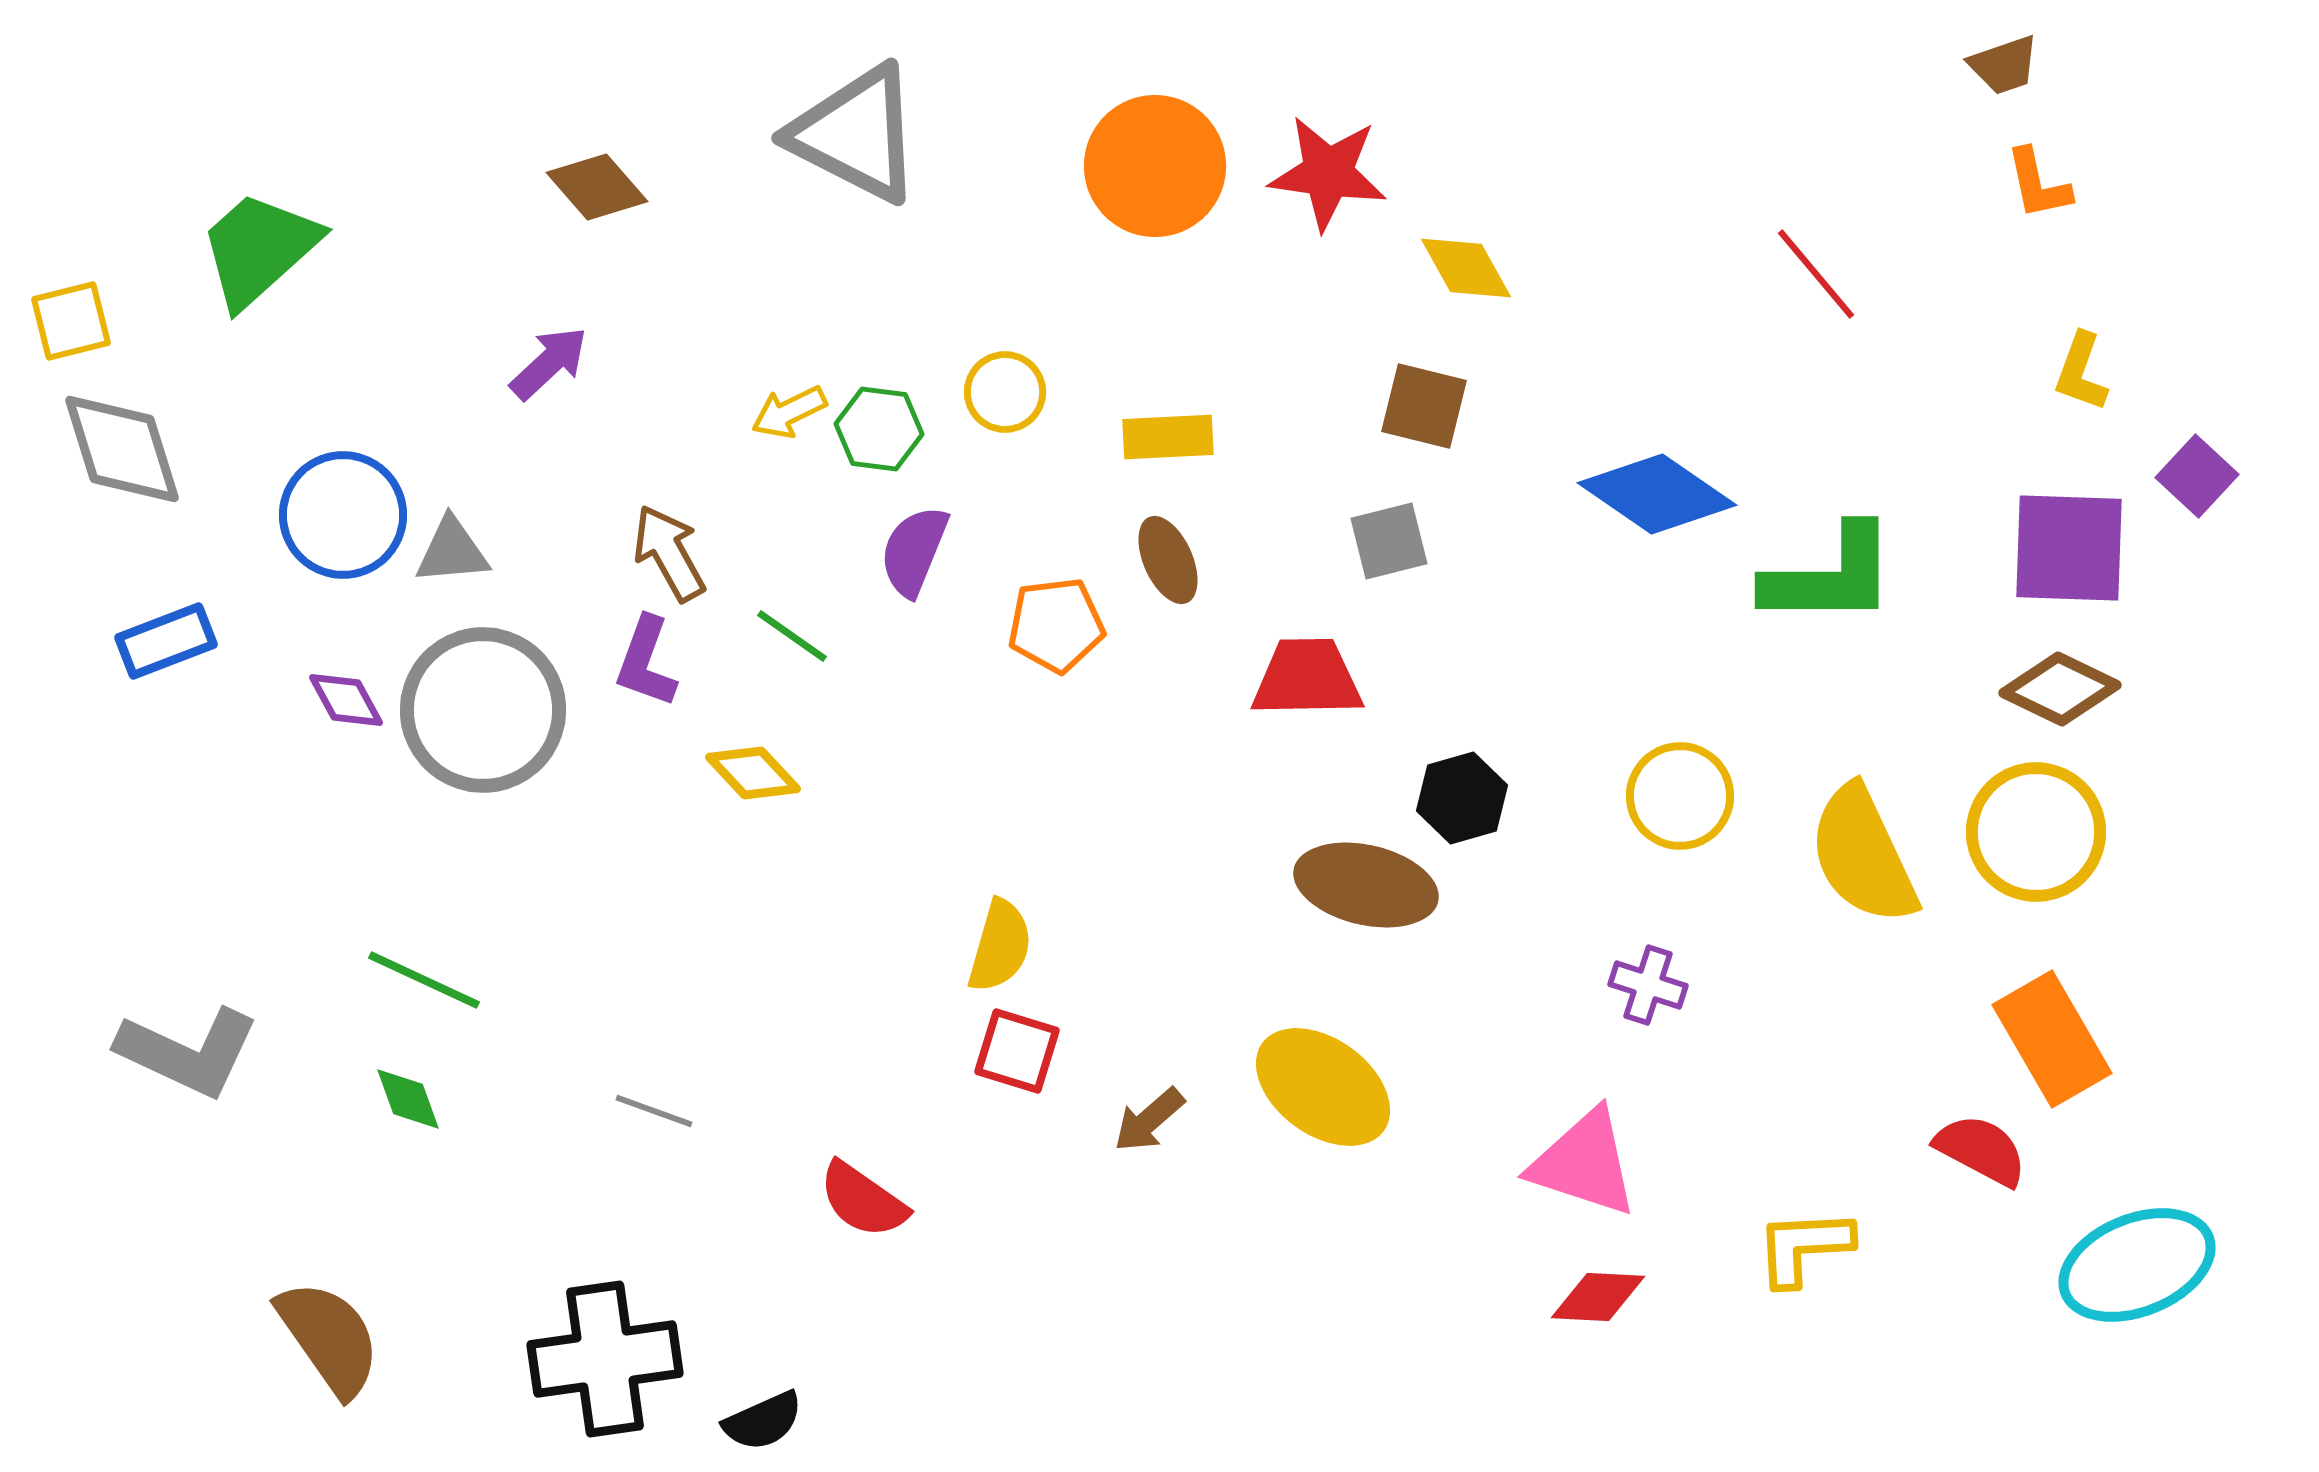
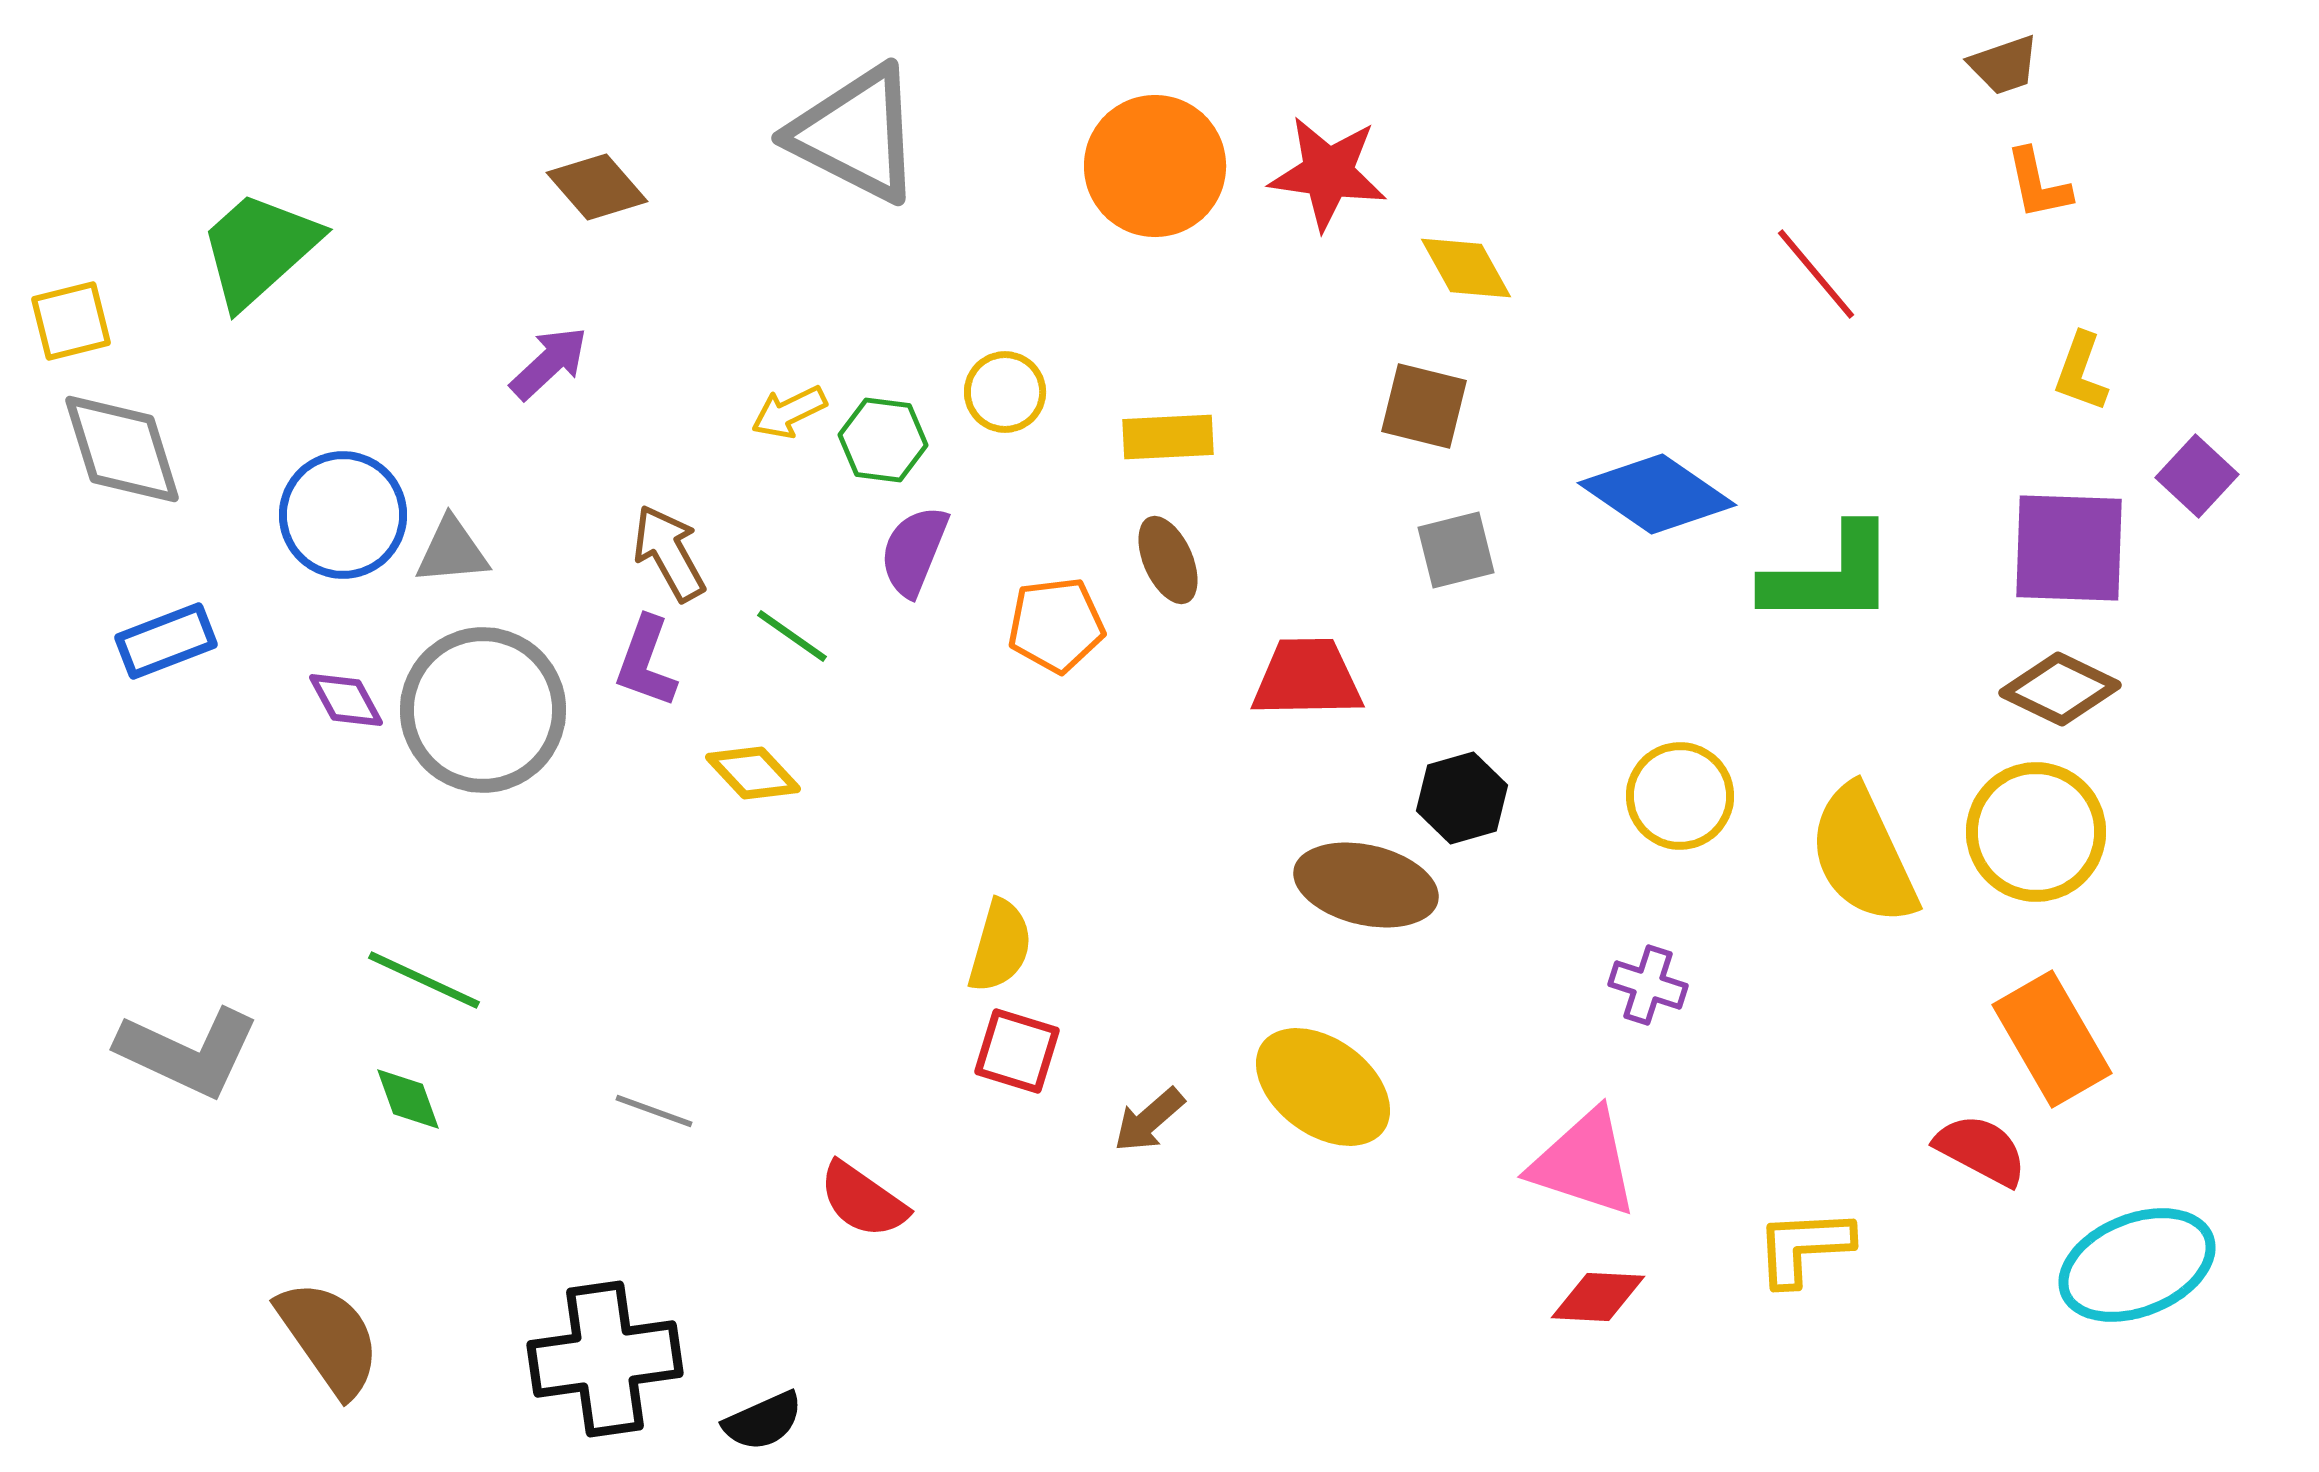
green hexagon at (879, 429): moved 4 px right, 11 px down
gray square at (1389, 541): moved 67 px right, 9 px down
